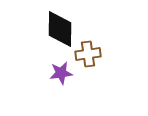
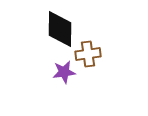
purple star: moved 3 px right, 1 px up
